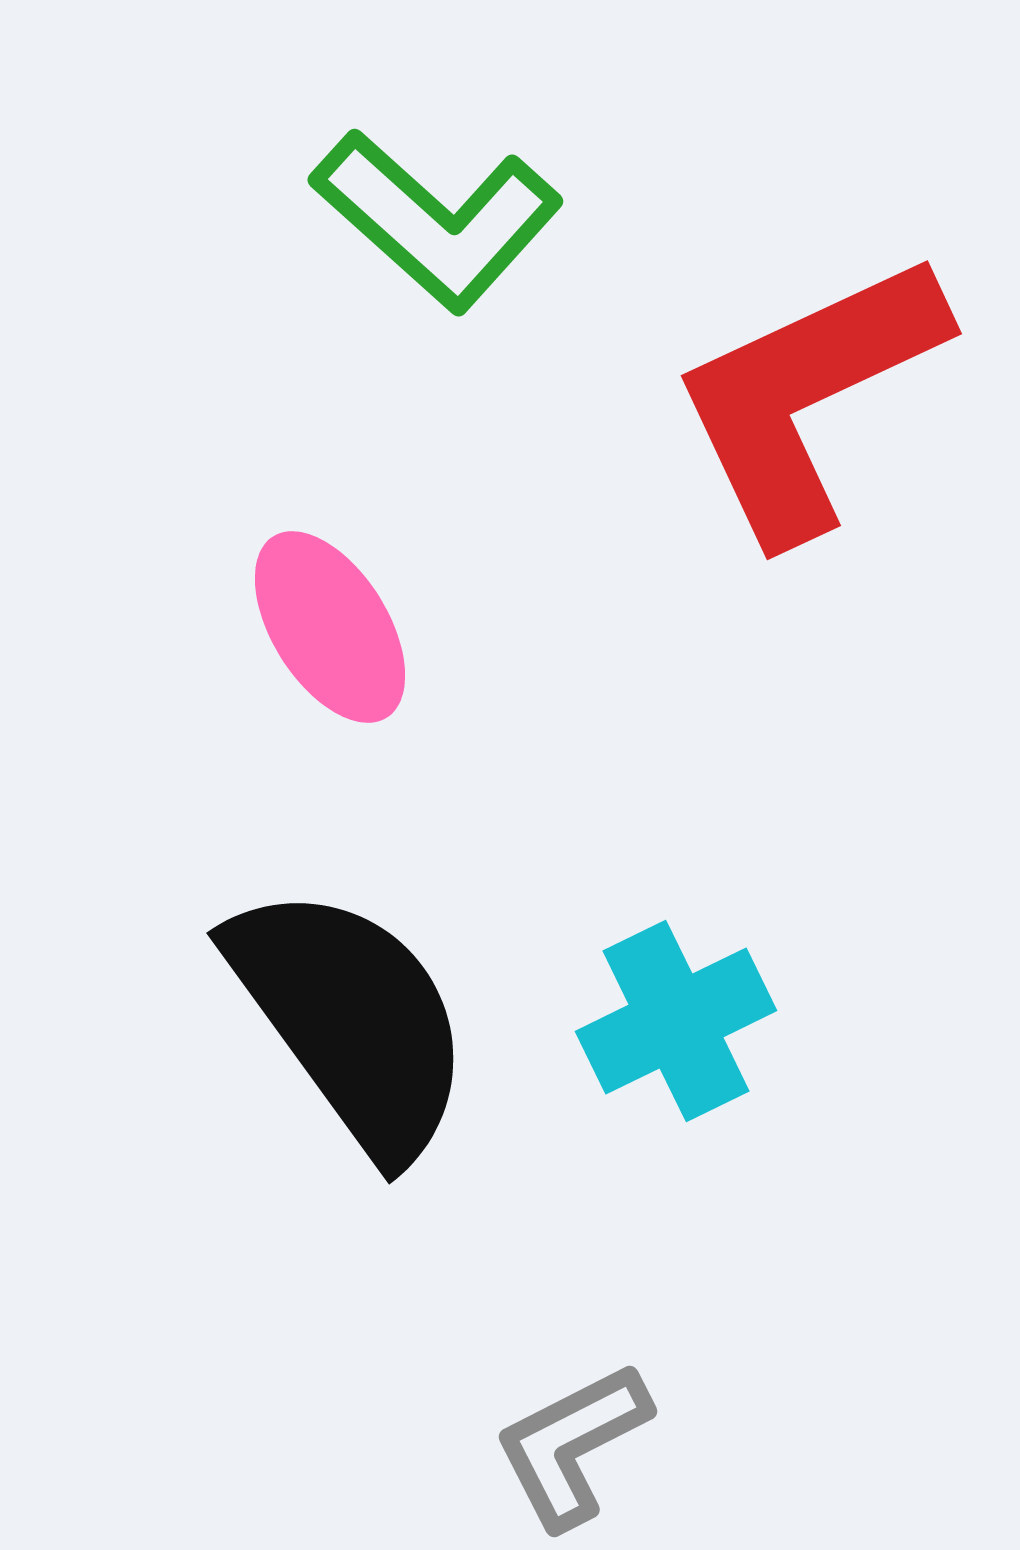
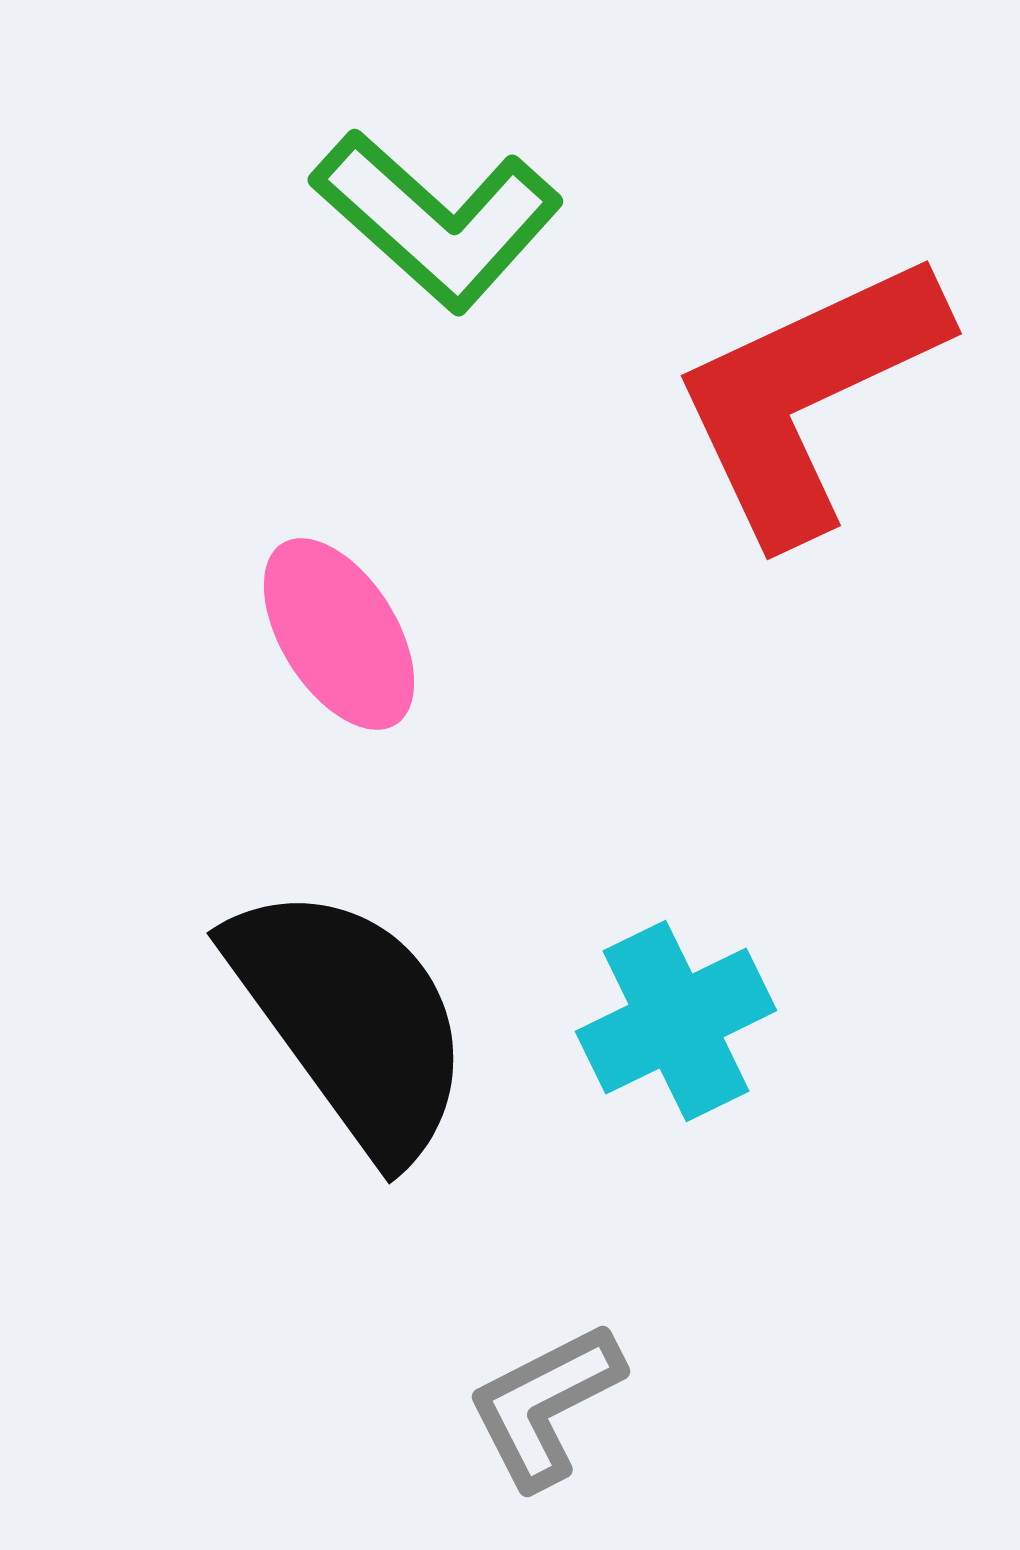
pink ellipse: moved 9 px right, 7 px down
gray L-shape: moved 27 px left, 40 px up
